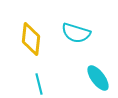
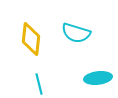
cyan ellipse: rotated 60 degrees counterclockwise
